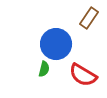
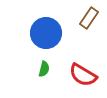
blue circle: moved 10 px left, 11 px up
